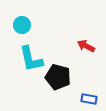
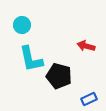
red arrow: rotated 12 degrees counterclockwise
black pentagon: moved 1 px right, 1 px up
blue rectangle: rotated 35 degrees counterclockwise
